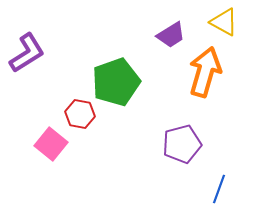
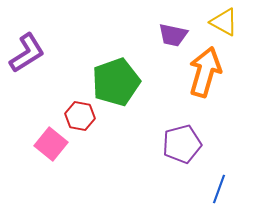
purple trapezoid: moved 2 px right; rotated 44 degrees clockwise
red hexagon: moved 2 px down
